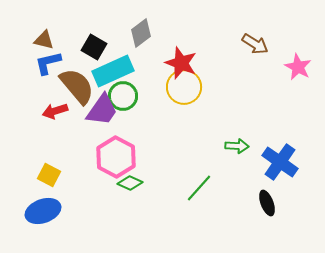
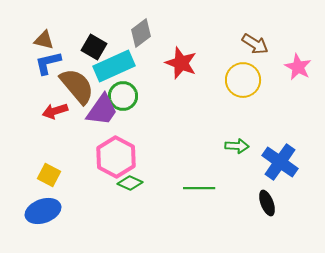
cyan rectangle: moved 1 px right, 5 px up
yellow circle: moved 59 px right, 7 px up
green line: rotated 48 degrees clockwise
